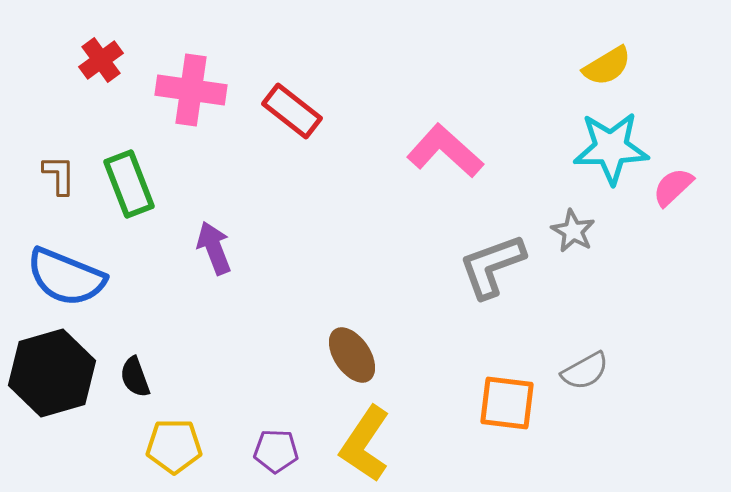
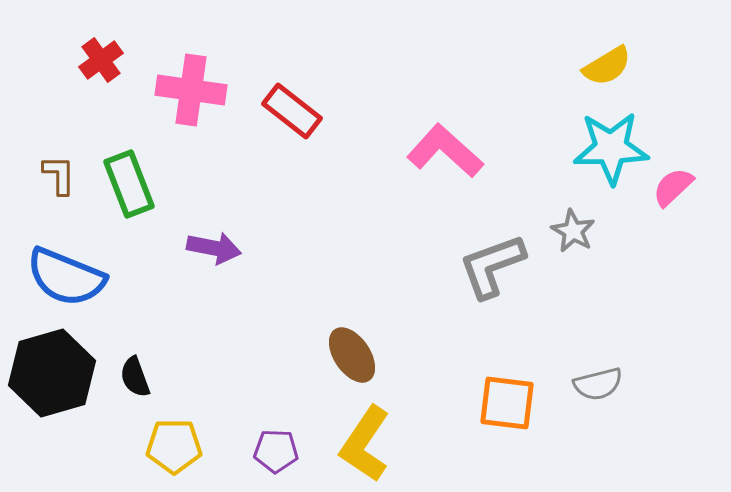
purple arrow: rotated 122 degrees clockwise
gray semicircle: moved 13 px right, 13 px down; rotated 15 degrees clockwise
